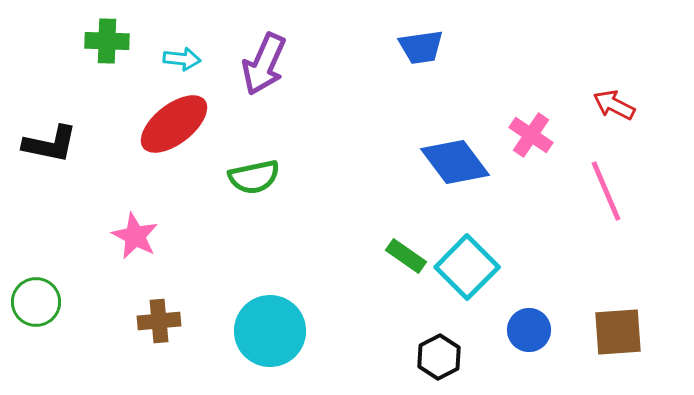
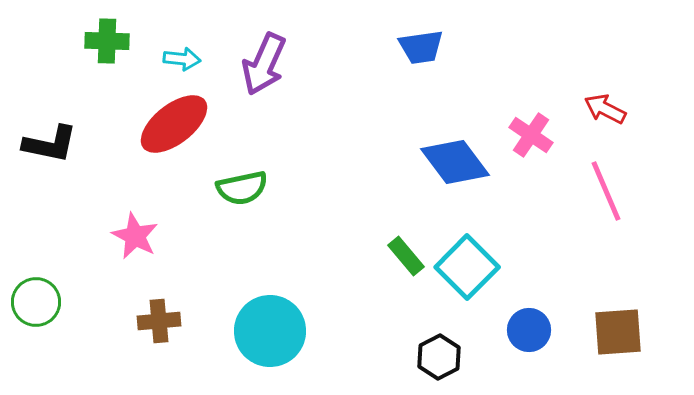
red arrow: moved 9 px left, 4 px down
green semicircle: moved 12 px left, 11 px down
green rectangle: rotated 15 degrees clockwise
